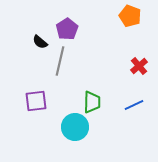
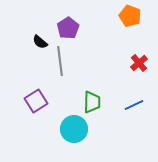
purple pentagon: moved 1 px right, 1 px up
gray line: rotated 20 degrees counterclockwise
red cross: moved 3 px up
purple square: rotated 25 degrees counterclockwise
cyan circle: moved 1 px left, 2 px down
